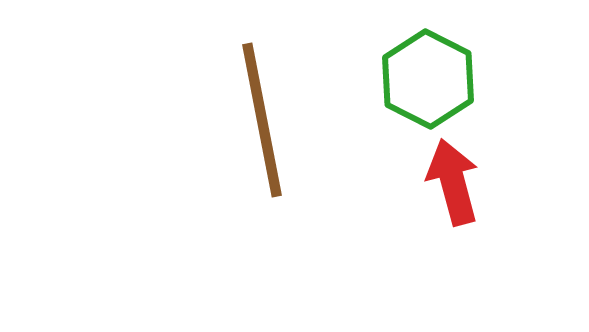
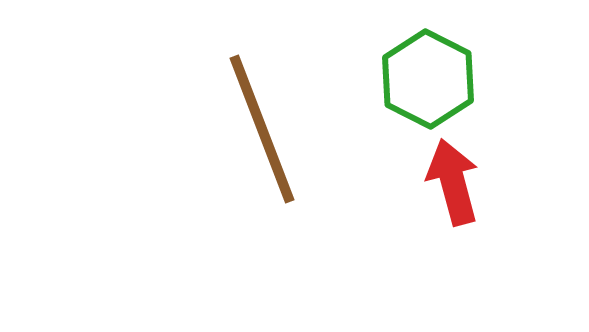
brown line: moved 9 px down; rotated 10 degrees counterclockwise
